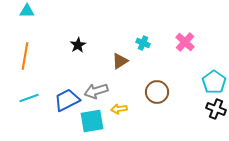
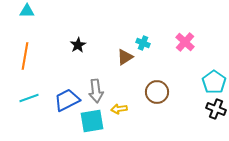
brown triangle: moved 5 px right, 4 px up
gray arrow: rotated 80 degrees counterclockwise
